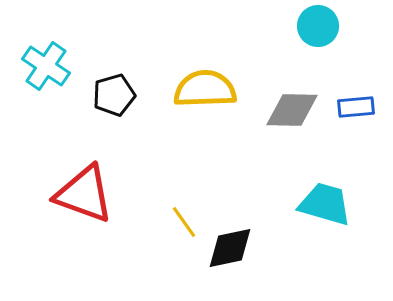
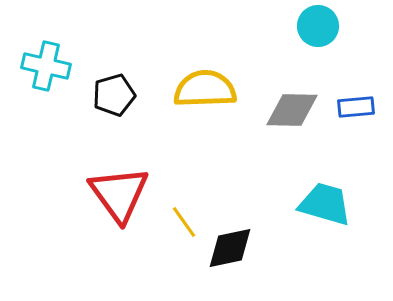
cyan cross: rotated 21 degrees counterclockwise
red triangle: moved 35 px right; rotated 34 degrees clockwise
